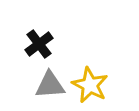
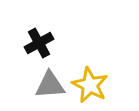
black cross: moved 1 px up; rotated 8 degrees clockwise
